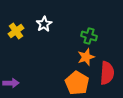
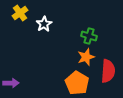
yellow cross: moved 4 px right, 18 px up
red semicircle: moved 1 px right, 2 px up
